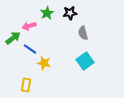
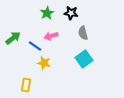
black star: moved 1 px right; rotated 16 degrees clockwise
pink arrow: moved 22 px right, 10 px down
blue line: moved 5 px right, 3 px up
cyan square: moved 1 px left, 2 px up
